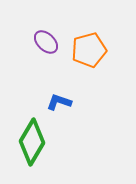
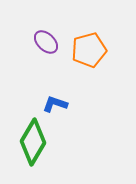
blue L-shape: moved 4 px left, 2 px down
green diamond: moved 1 px right
